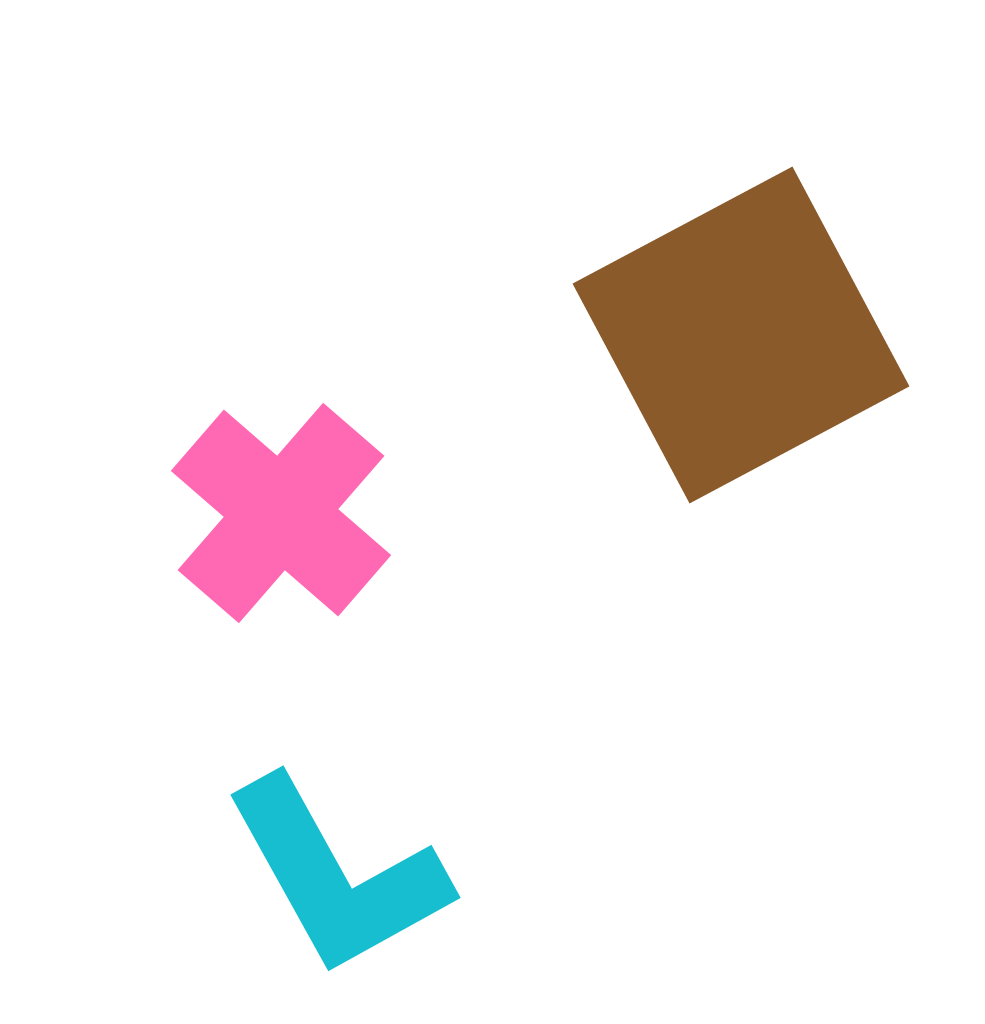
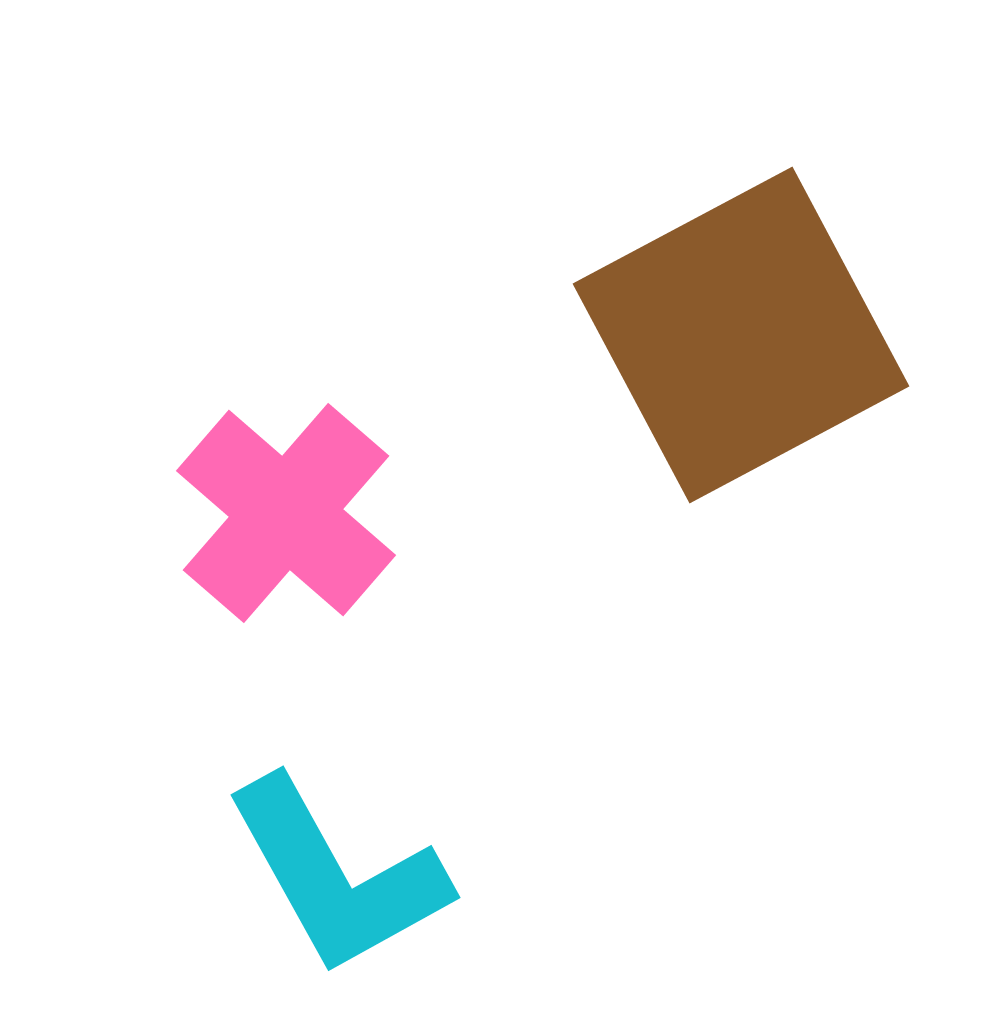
pink cross: moved 5 px right
